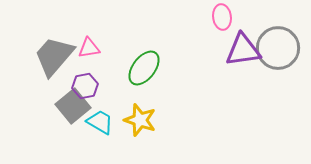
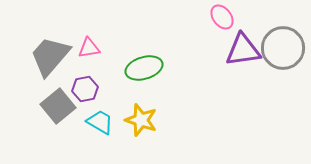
pink ellipse: rotated 30 degrees counterclockwise
gray circle: moved 5 px right
gray trapezoid: moved 4 px left
green ellipse: rotated 36 degrees clockwise
purple hexagon: moved 3 px down
gray square: moved 15 px left
yellow star: moved 1 px right
